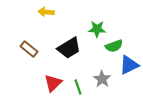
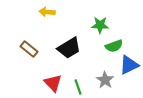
yellow arrow: moved 1 px right
green star: moved 3 px right, 4 px up
gray star: moved 3 px right, 1 px down
red triangle: rotated 30 degrees counterclockwise
